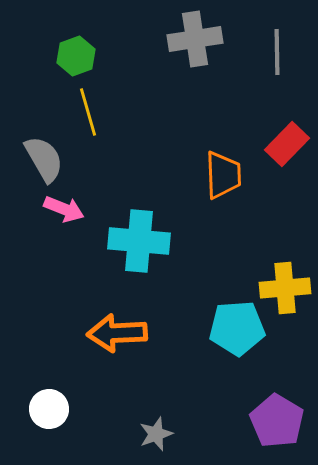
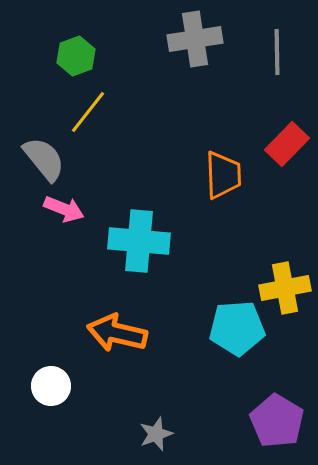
yellow line: rotated 54 degrees clockwise
gray semicircle: rotated 9 degrees counterclockwise
yellow cross: rotated 6 degrees counterclockwise
orange arrow: rotated 16 degrees clockwise
white circle: moved 2 px right, 23 px up
